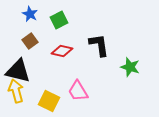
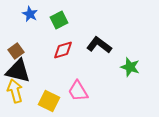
brown square: moved 14 px left, 10 px down
black L-shape: rotated 45 degrees counterclockwise
red diamond: moved 1 px right, 1 px up; rotated 30 degrees counterclockwise
yellow arrow: moved 1 px left
